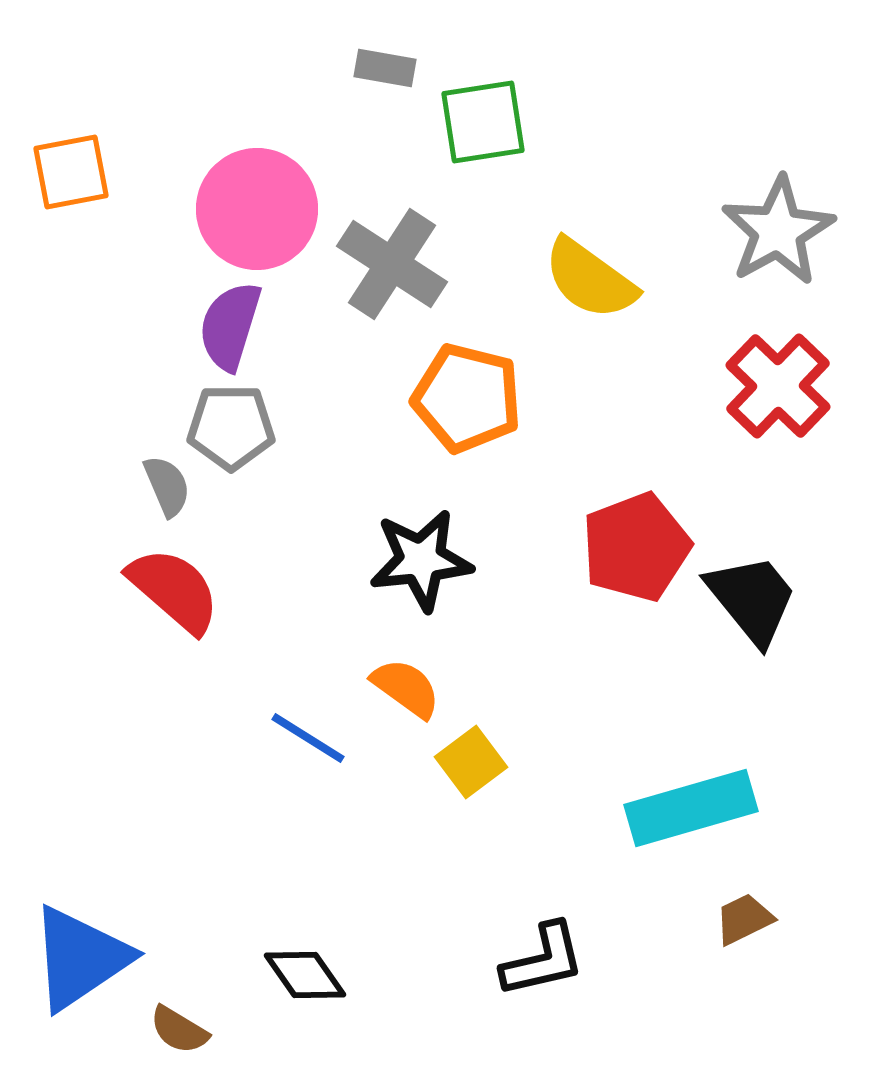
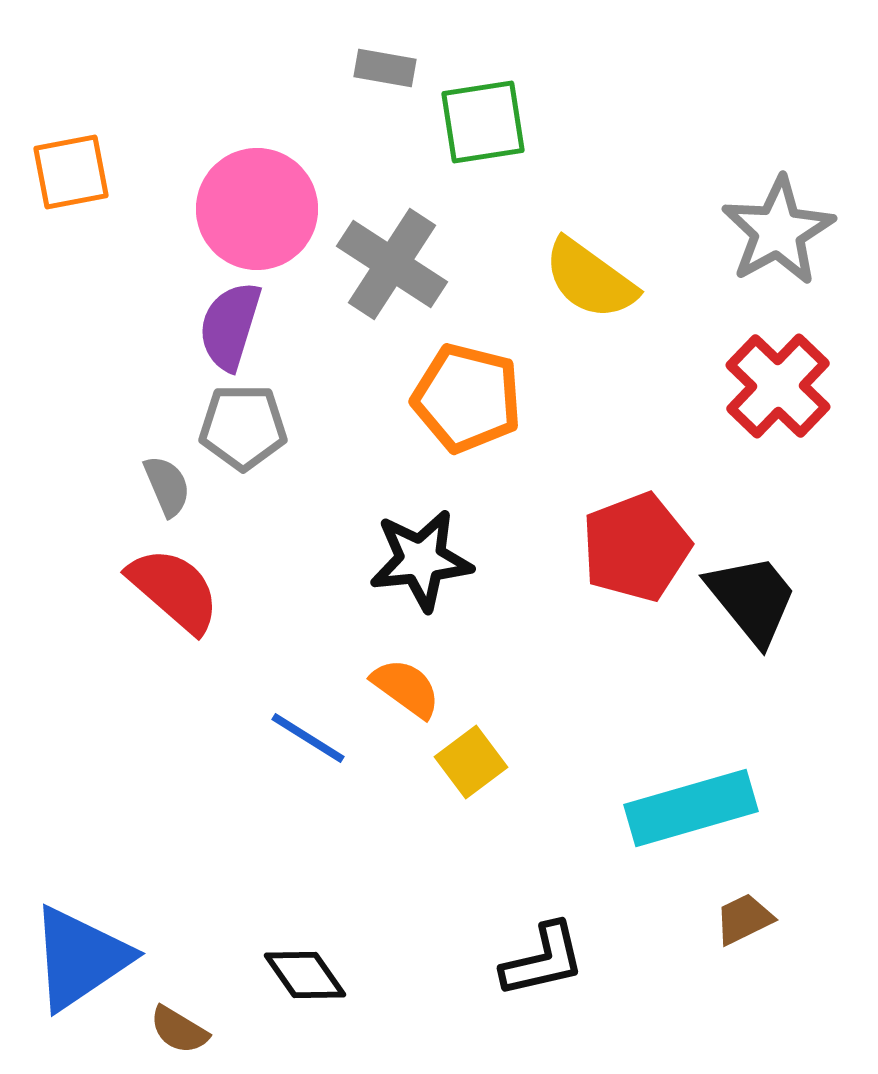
gray pentagon: moved 12 px right
